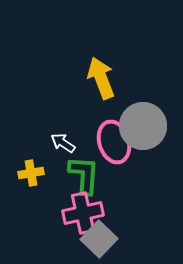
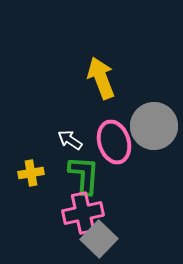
gray circle: moved 11 px right
white arrow: moved 7 px right, 3 px up
